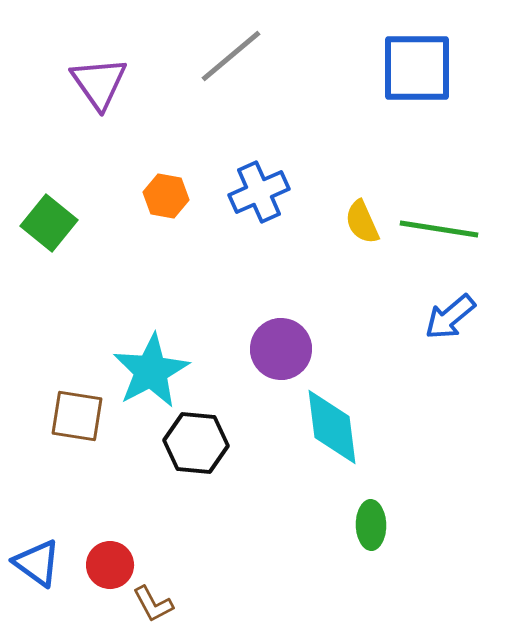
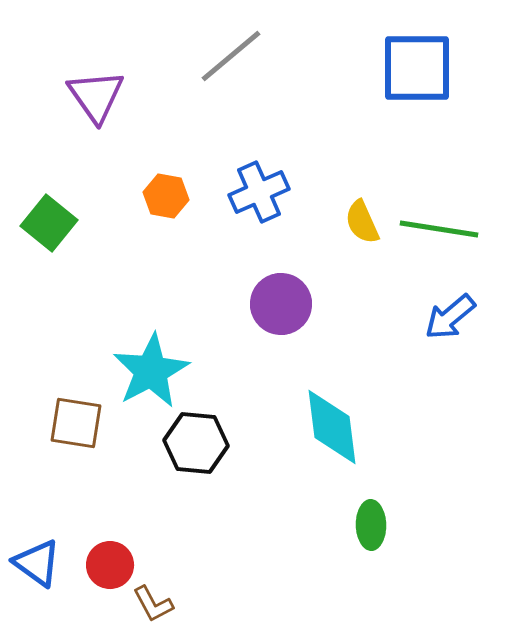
purple triangle: moved 3 px left, 13 px down
purple circle: moved 45 px up
brown square: moved 1 px left, 7 px down
